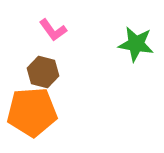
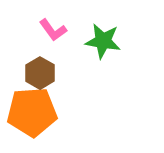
green star: moved 33 px left, 3 px up
brown hexagon: moved 3 px left, 1 px down; rotated 16 degrees clockwise
